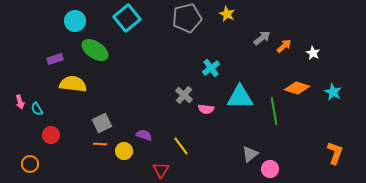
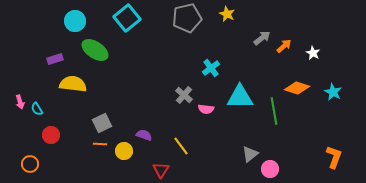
orange L-shape: moved 1 px left, 4 px down
